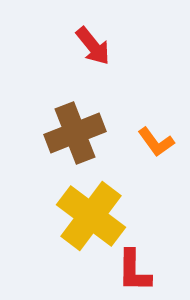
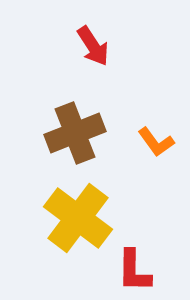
red arrow: rotated 6 degrees clockwise
yellow cross: moved 13 px left, 2 px down
